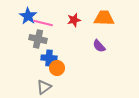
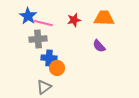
gray cross: rotated 18 degrees counterclockwise
